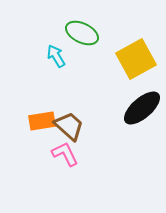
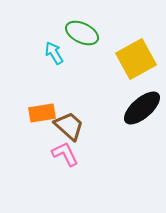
cyan arrow: moved 2 px left, 3 px up
orange rectangle: moved 8 px up
